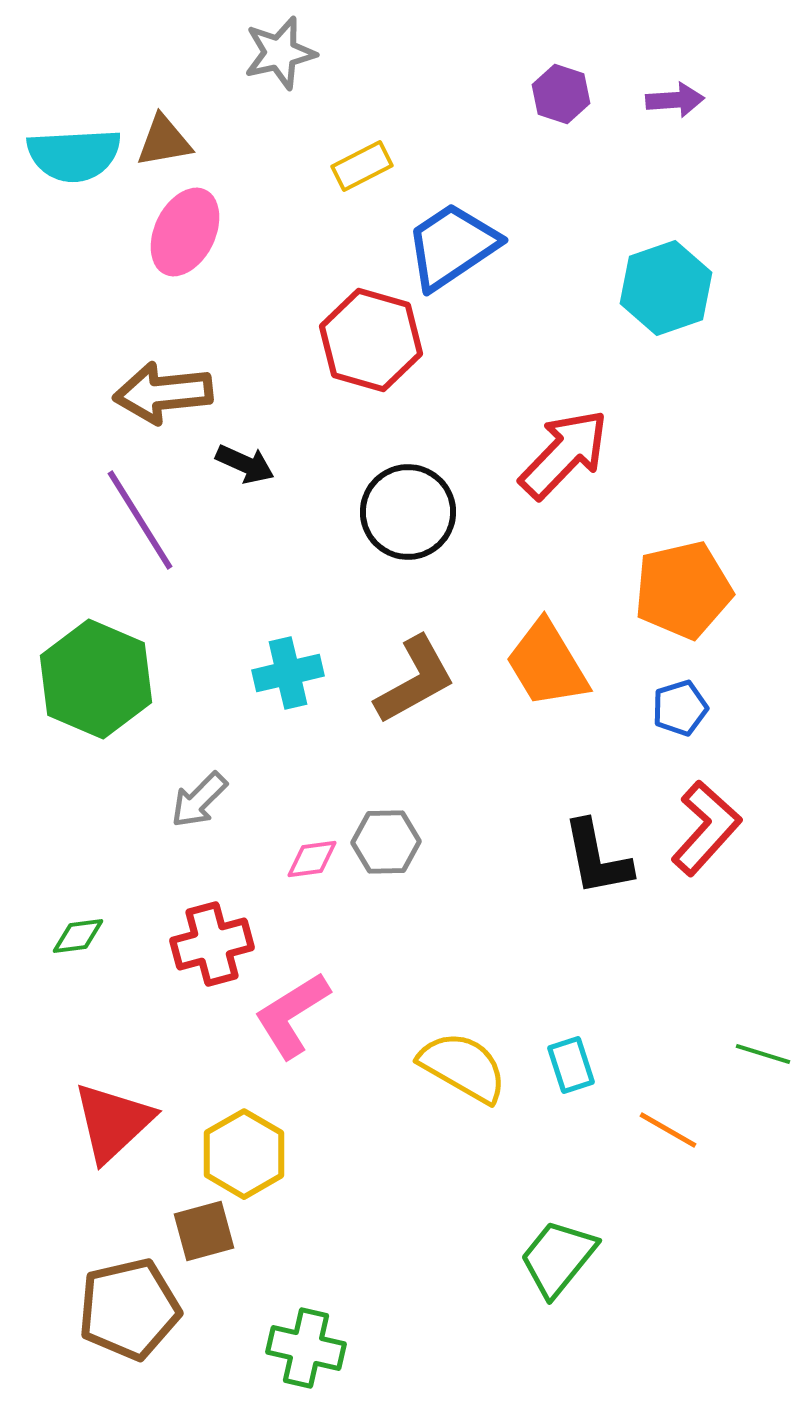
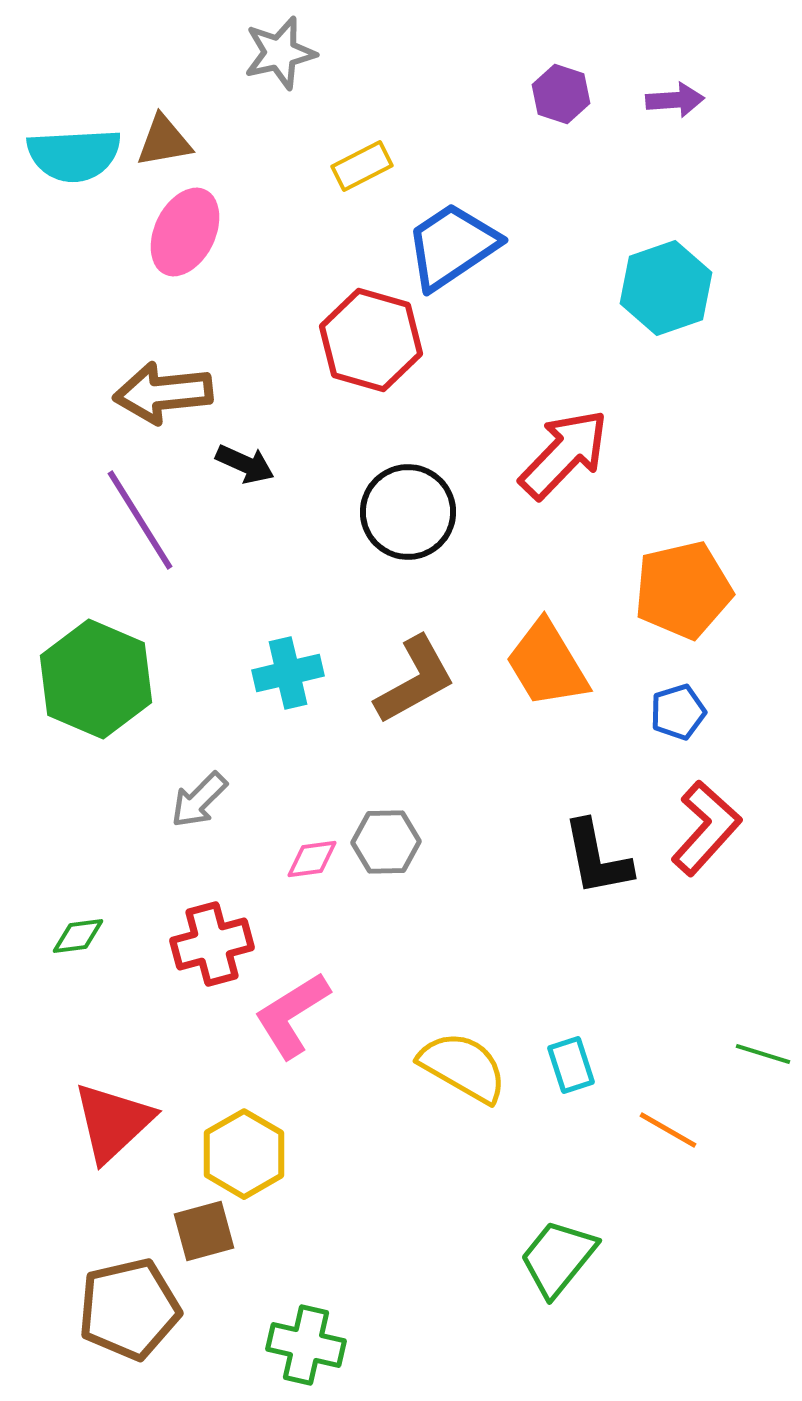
blue pentagon: moved 2 px left, 4 px down
green cross: moved 3 px up
